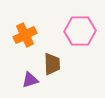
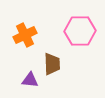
purple triangle: rotated 24 degrees clockwise
